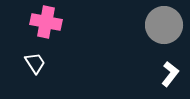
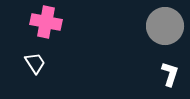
gray circle: moved 1 px right, 1 px down
white L-shape: rotated 20 degrees counterclockwise
